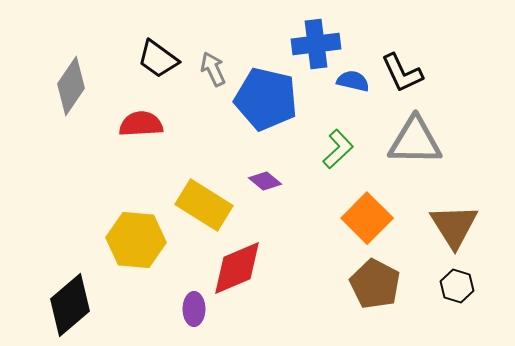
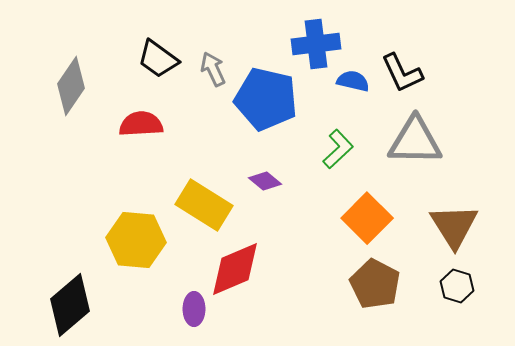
red diamond: moved 2 px left, 1 px down
